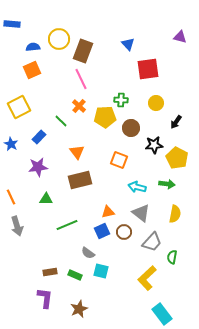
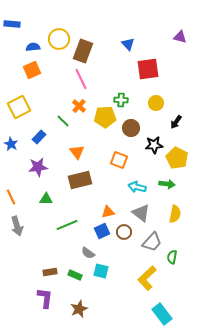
green line at (61, 121): moved 2 px right
